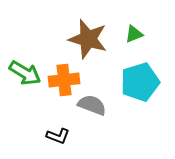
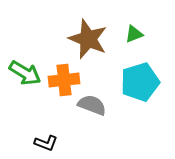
brown star: rotated 6 degrees clockwise
black L-shape: moved 12 px left, 7 px down
